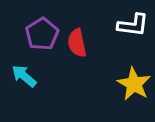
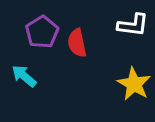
purple pentagon: moved 2 px up
